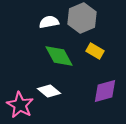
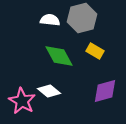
gray hexagon: rotated 8 degrees clockwise
white semicircle: moved 1 px right, 2 px up; rotated 18 degrees clockwise
pink star: moved 2 px right, 4 px up
